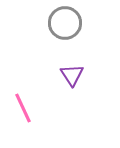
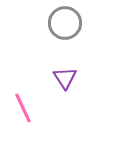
purple triangle: moved 7 px left, 3 px down
